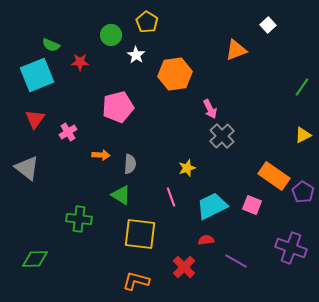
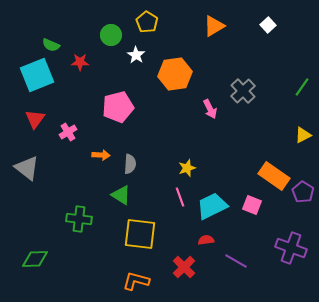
orange triangle: moved 22 px left, 24 px up; rotated 10 degrees counterclockwise
gray cross: moved 21 px right, 45 px up
pink line: moved 9 px right
